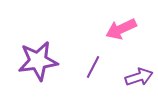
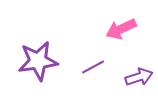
purple line: rotated 35 degrees clockwise
